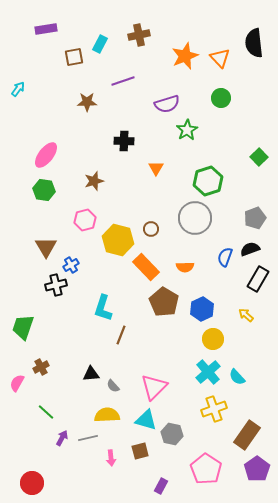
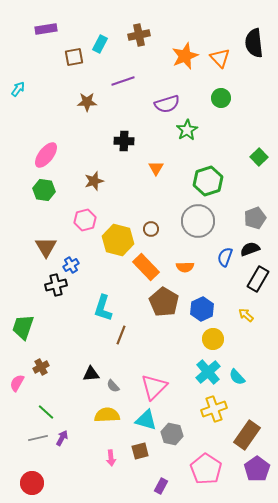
gray circle at (195, 218): moved 3 px right, 3 px down
gray line at (88, 438): moved 50 px left
